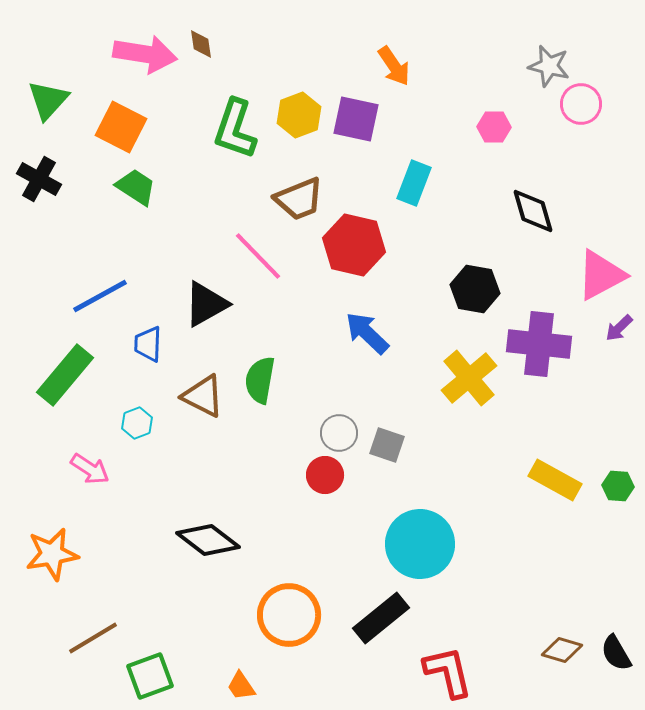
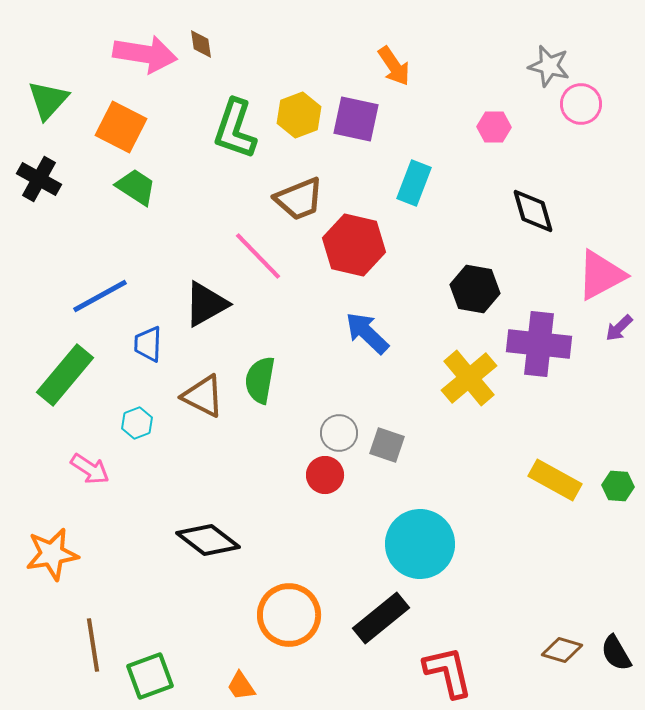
brown line at (93, 638): moved 7 px down; rotated 68 degrees counterclockwise
